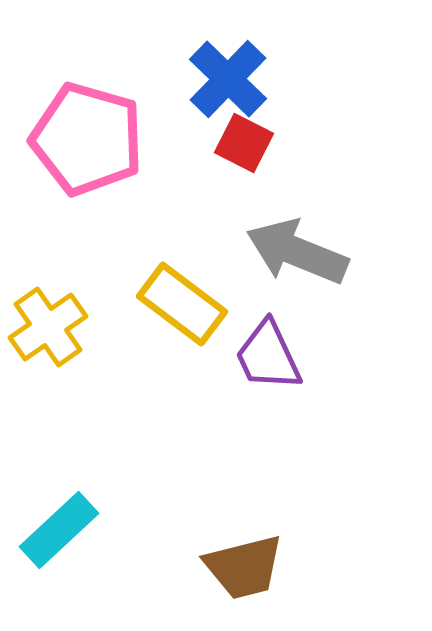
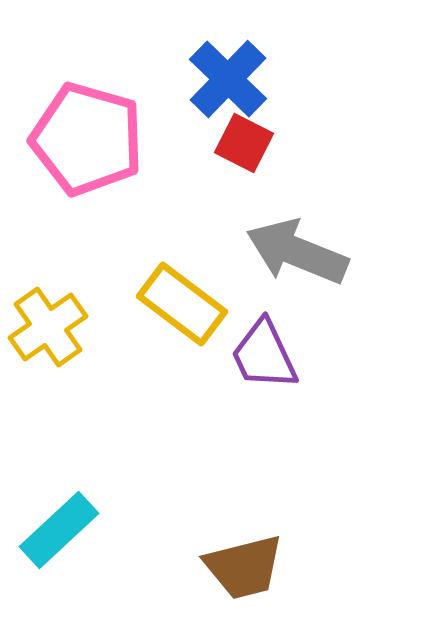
purple trapezoid: moved 4 px left, 1 px up
